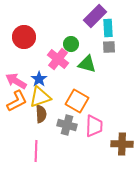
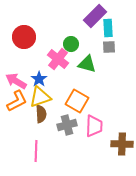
gray cross: rotated 30 degrees counterclockwise
